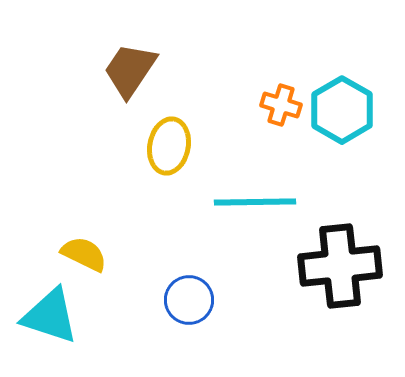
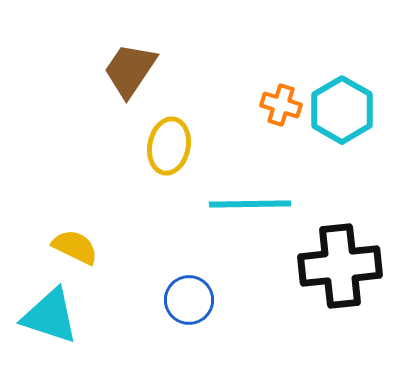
cyan line: moved 5 px left, 2 px down
yellow semicircle: moved 9 px left, 7 px up
